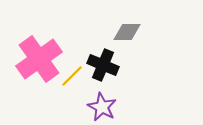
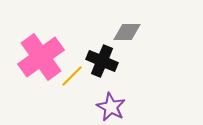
pink cross: moved 2 px right, 2 px up
black cross: moved 1 px left, 4 px up
purple star: moved 9 px right
